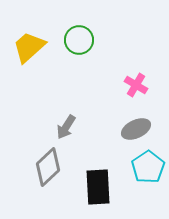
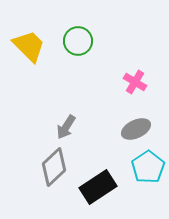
green circle: moved 1 px left, 1 px down
yellow trapezoid: moved 1 px up; rotated 87 degrees clockwise
pink cross: moved 1 px left, 3 px up
gray diamond: moved 6 px right
black rectangle: rotated 60 degrees clockwise
